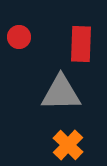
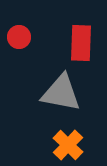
red rectangle: moved 1 px up
gray triangle: rotated 12 degrees clockwise
